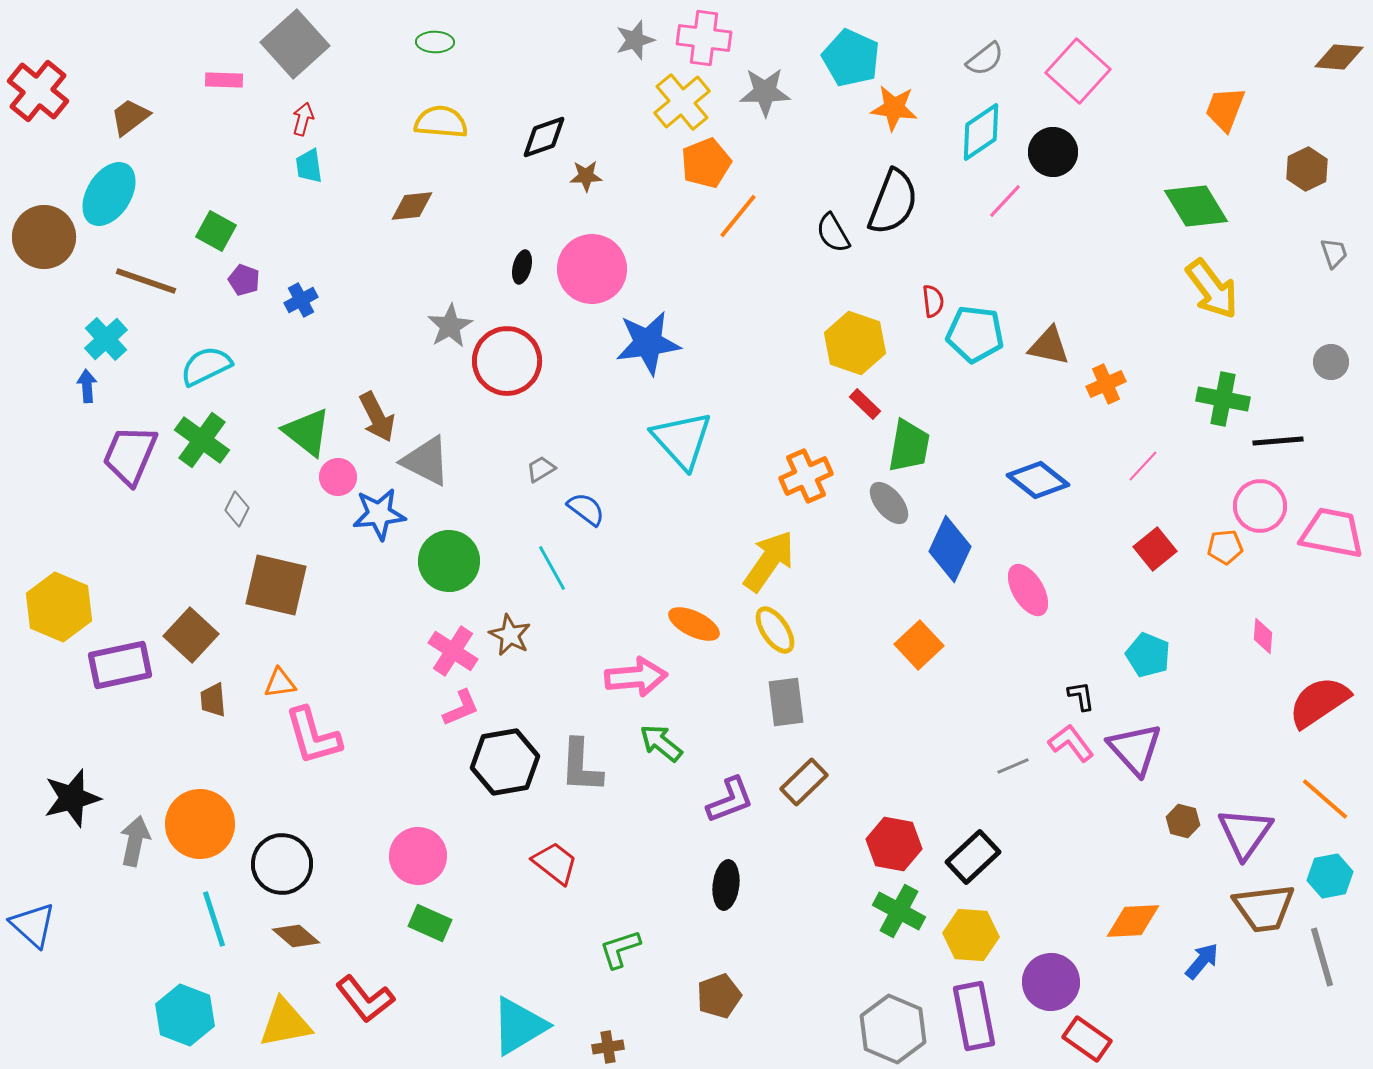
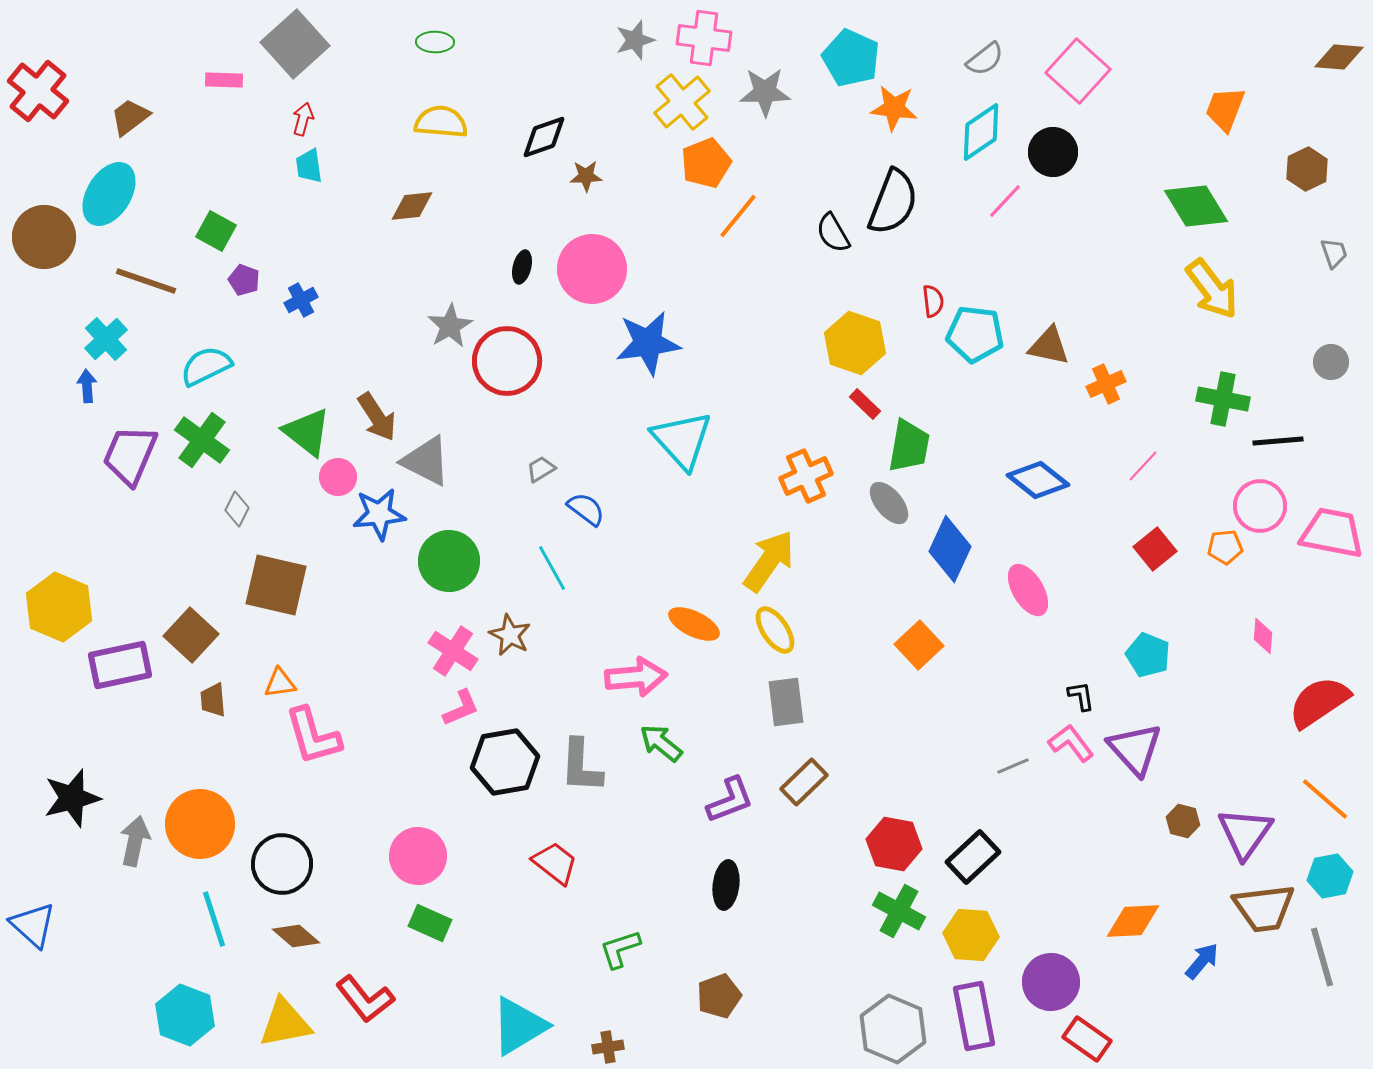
brown arrow at (377, 417): rotated 6 degrees counterclockwise
